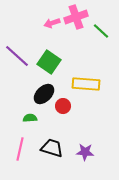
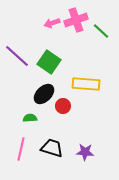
pink cross: moved 3 px down
pink line: moved 1 px right
